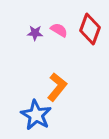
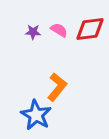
red diamond: rotated 64 degrees clockwise
purple star: moved 2 px left, 1 px up
